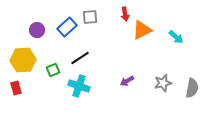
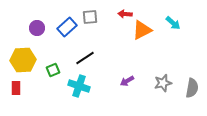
red arrow: rotated 104 degrees clockwise
purple circle: moved 2 px up
cyan arrow: moved 3 px left, 14 px up
black line: moved 5 px right
red rectangle: rotated 16 degrees clockwise
